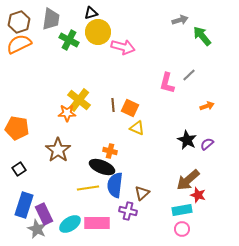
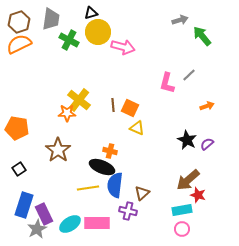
gray star: rotated 18 degrees clockwise
